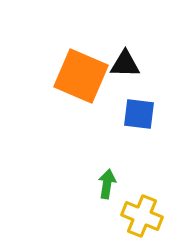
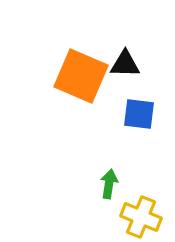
green arrow: moved 2 px right
yellow cross: moved 1 px left, 1 px down
